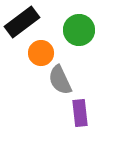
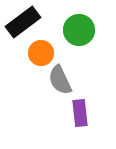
black rectangle: moved 1 px right
